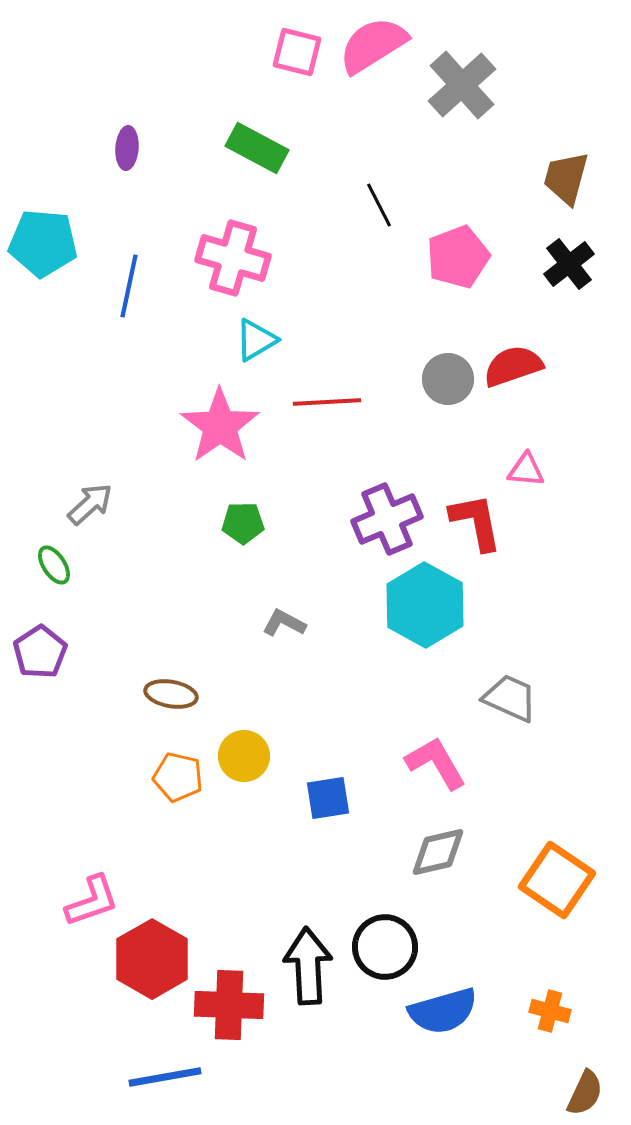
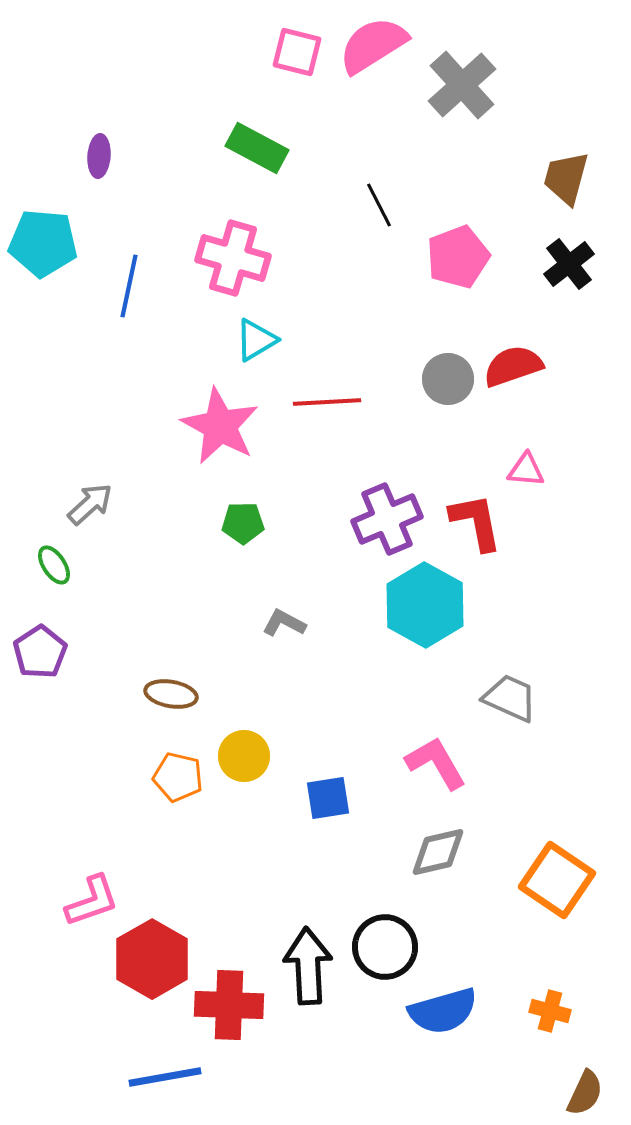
purple ellipse at (127, 148): moved 28 px left, 8 px down
pink star at (220, 426): rotated 8 degrees counterclockwise
